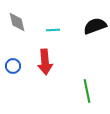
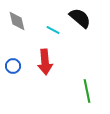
gray diamond: moved 1 px up
black semicircle: moved 15 px left, 8 px up; rotated 60 degrees clockwise
cyan line: rotated 32 degrees clockwise
